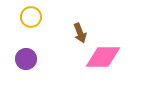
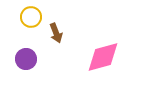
brown arrow: moved 24 px left
pink diamond: rotated 15 degrees counterclockwise
